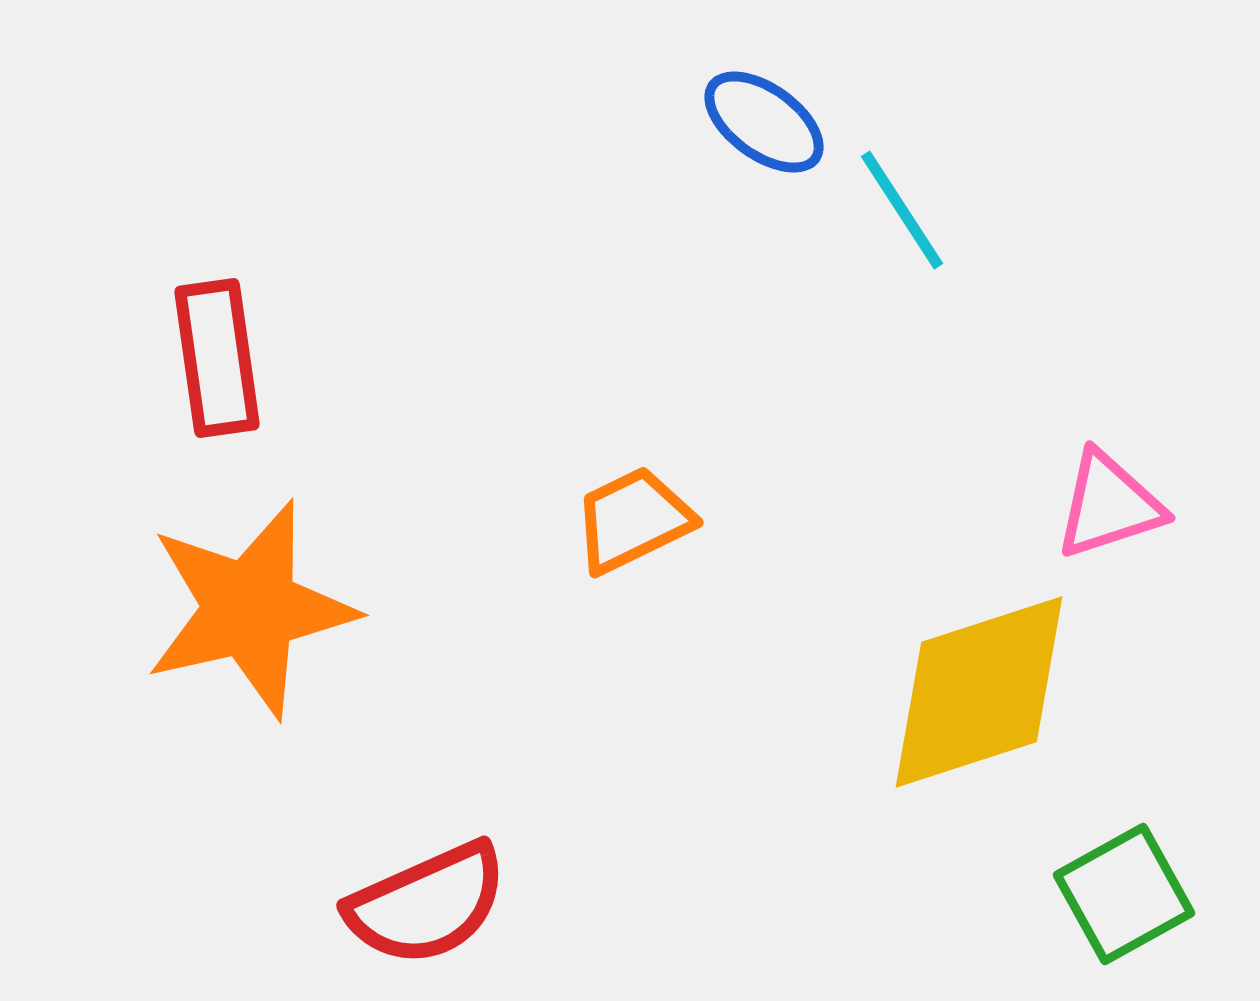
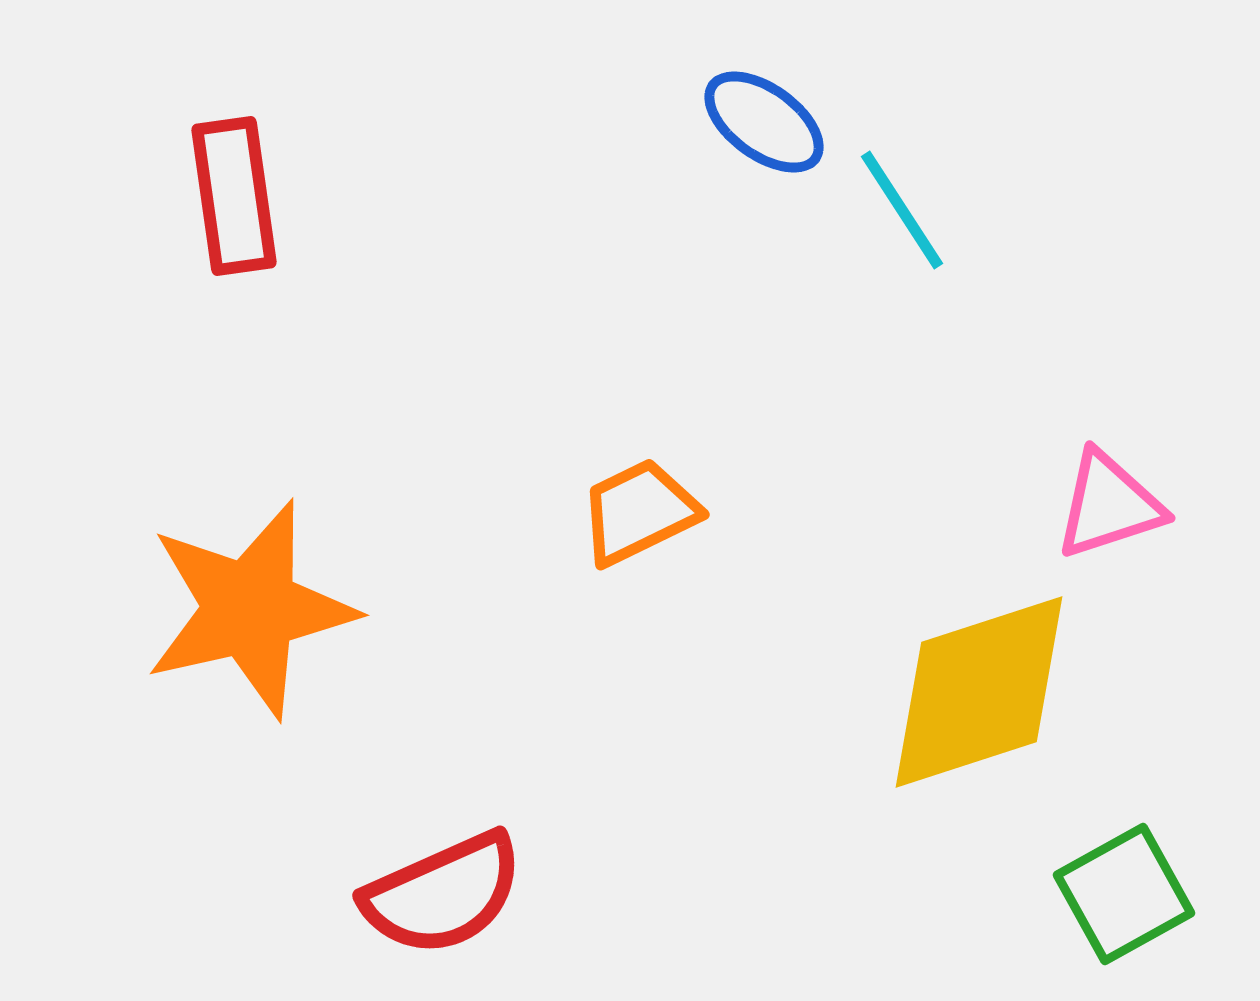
red rectangle: moved 17 px right, 162 px up
orange trapezoid: moved 6 px right, 8 px up
red semicircle: moved 16 px right, 10 px up
